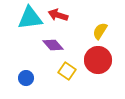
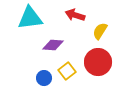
red arrow: moved 17 px right
purple diamond: rotated 45 degrees counterclockwise
red circle: moved 2 px down
yellow square: rotated 18 degrees clockwise
blue circle: moved 18 px right
